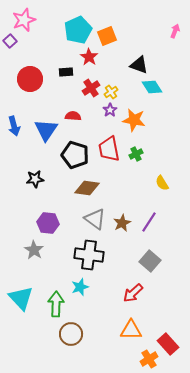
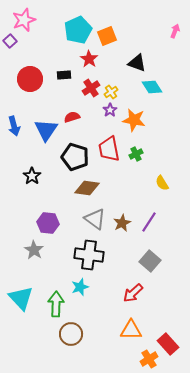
red star: moved 2 px down
black triangle: moved 2 px left, 2 px up
black rectangle: moved 2 px left, 3 px down
red semicircle: moved 1 px left, 1 px down; rotated 21 degrees counterclockwise
black pentagon: moved 2 px down
black star: moved 3 px left, 3 px up; rotated 30 degrees counterclockwise
